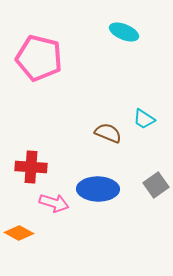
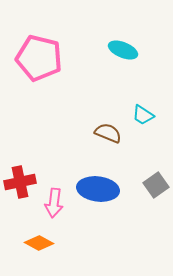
cyan ellipse: moved 1 px left, 18 px down
cyan trapezoid: moved 1 px left, 4 px up
red cross: moved 11 px left, 15 px down; rotated 16 degrees counterclockwise
blue ellipse: rotated 6 degrees clockwise
pink arrow: rotated 80 degrees clockwise
orange diamond: moved 20 px right, 10 px down
